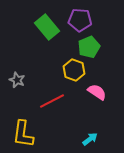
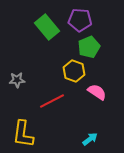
yellow hexagon: moved 1 px down
gray star: rotated 28 degrees counterclockwise
